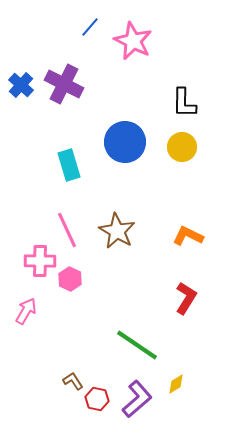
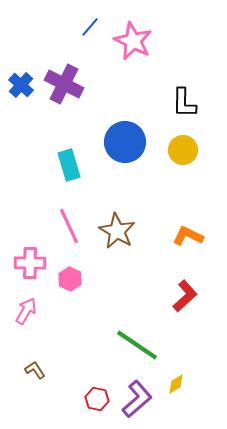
yellow circle: moved 1 px right, 3 px down
pink line: moved 2 px right, 4 px up
pink cross: moved 10 px left, 2 px down
red L-shape: moved 1 px left, 2 px up; rotated 16 degrees clockwise
brown L-shape: moved 38 px left, 11 px up
